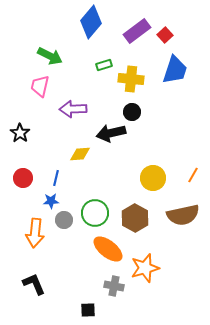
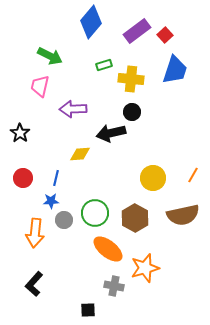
black L-shape: rotated 115 degrees counterclockwise
